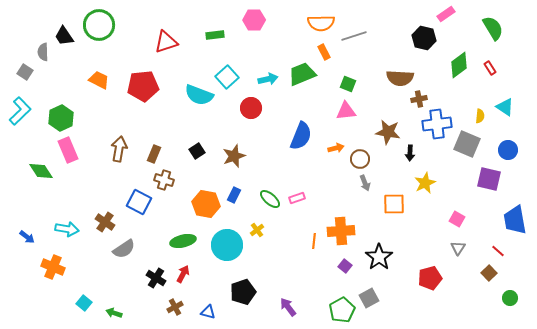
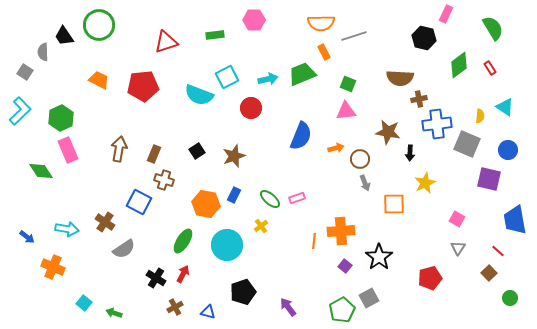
pink rectangle at (446, 14): rotated 30 degrees counterclockwise
cyan square at (227, 77): rotated 15 degrees clockwise
yellow cross at (257, 230): moved 4 px right, 4 px up
green ellipse at (183, 241): rotated 45 degrees counterclockwise
